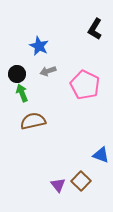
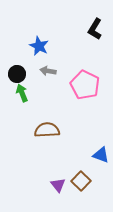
gray arrow: rotated 28 degrees clockwise
brown semicircle: moved 14 px right, 9 px down; rotated 10 degrees clockwise
